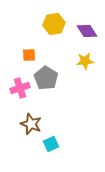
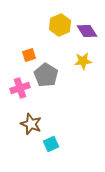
yellow hexagon: moved 6 px right, 1 px down; rotated 15 degrees counterclockwise
orange square: rotated 16 degrees counterclockwise
yellow star: moved 2 px left
gray pentagon: moved 3 px up
